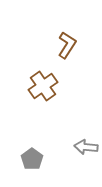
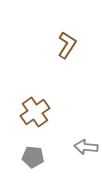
brown cross: moved 8 px left, 26 px down
gray pentagon: moved 1 px right, 2 px up; rotated 30 degrees counterclockwise
